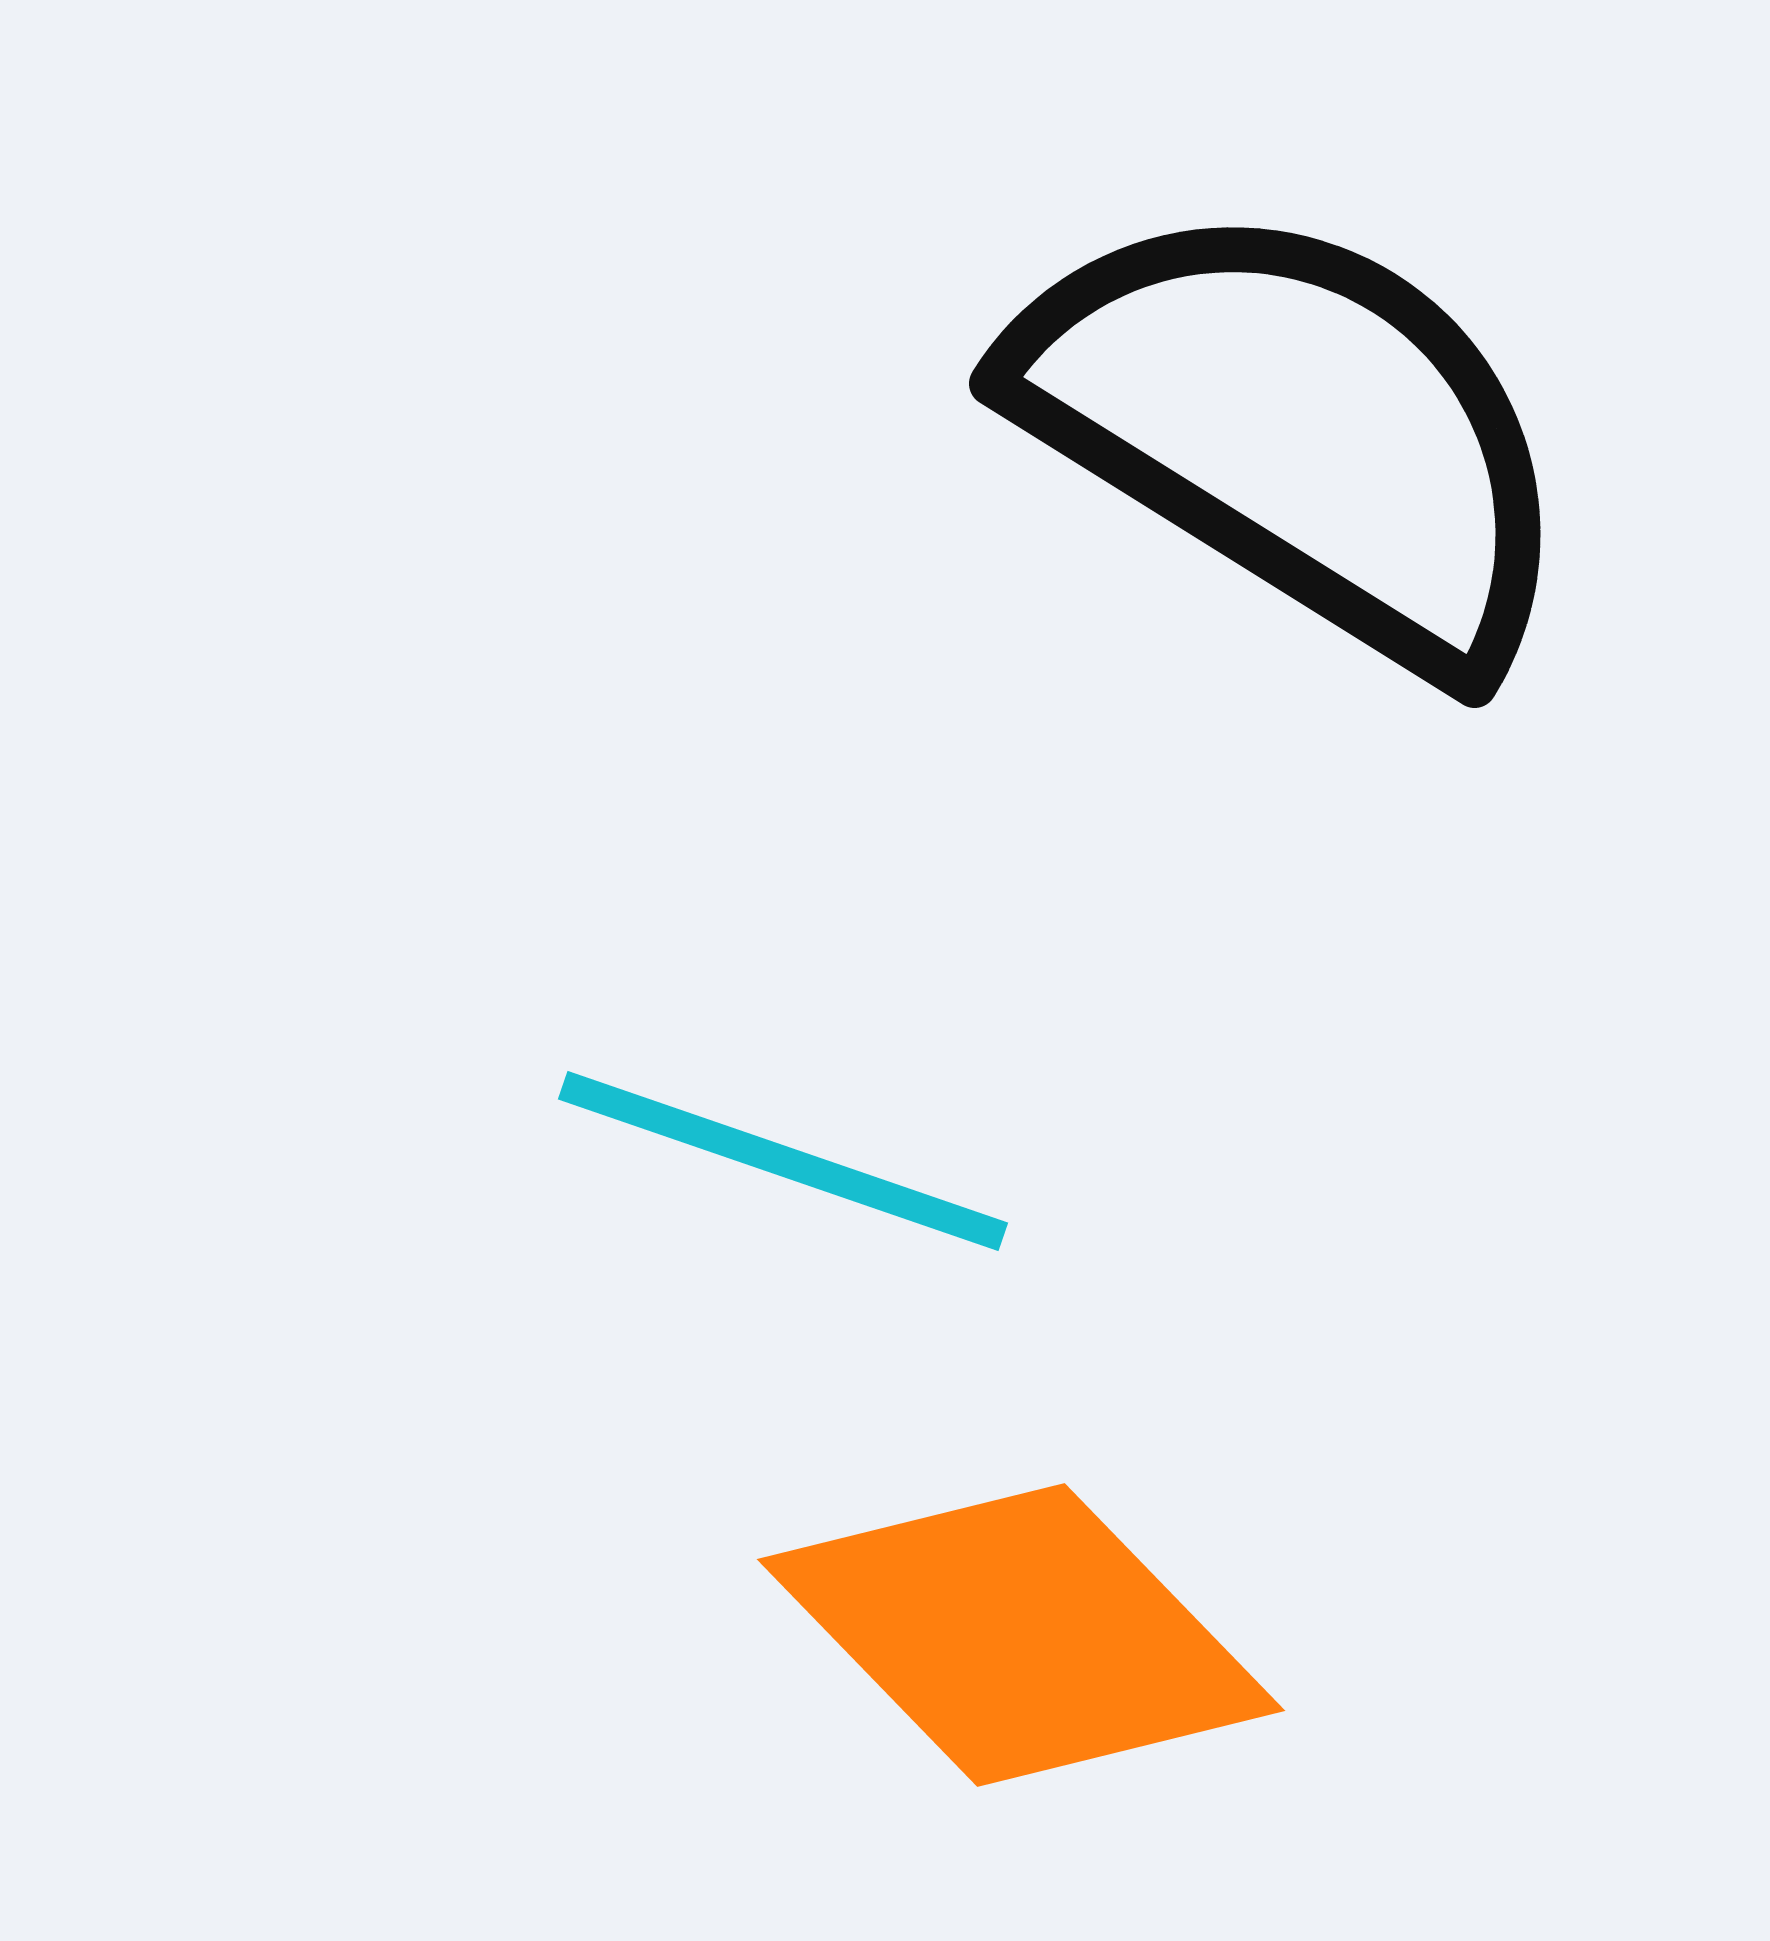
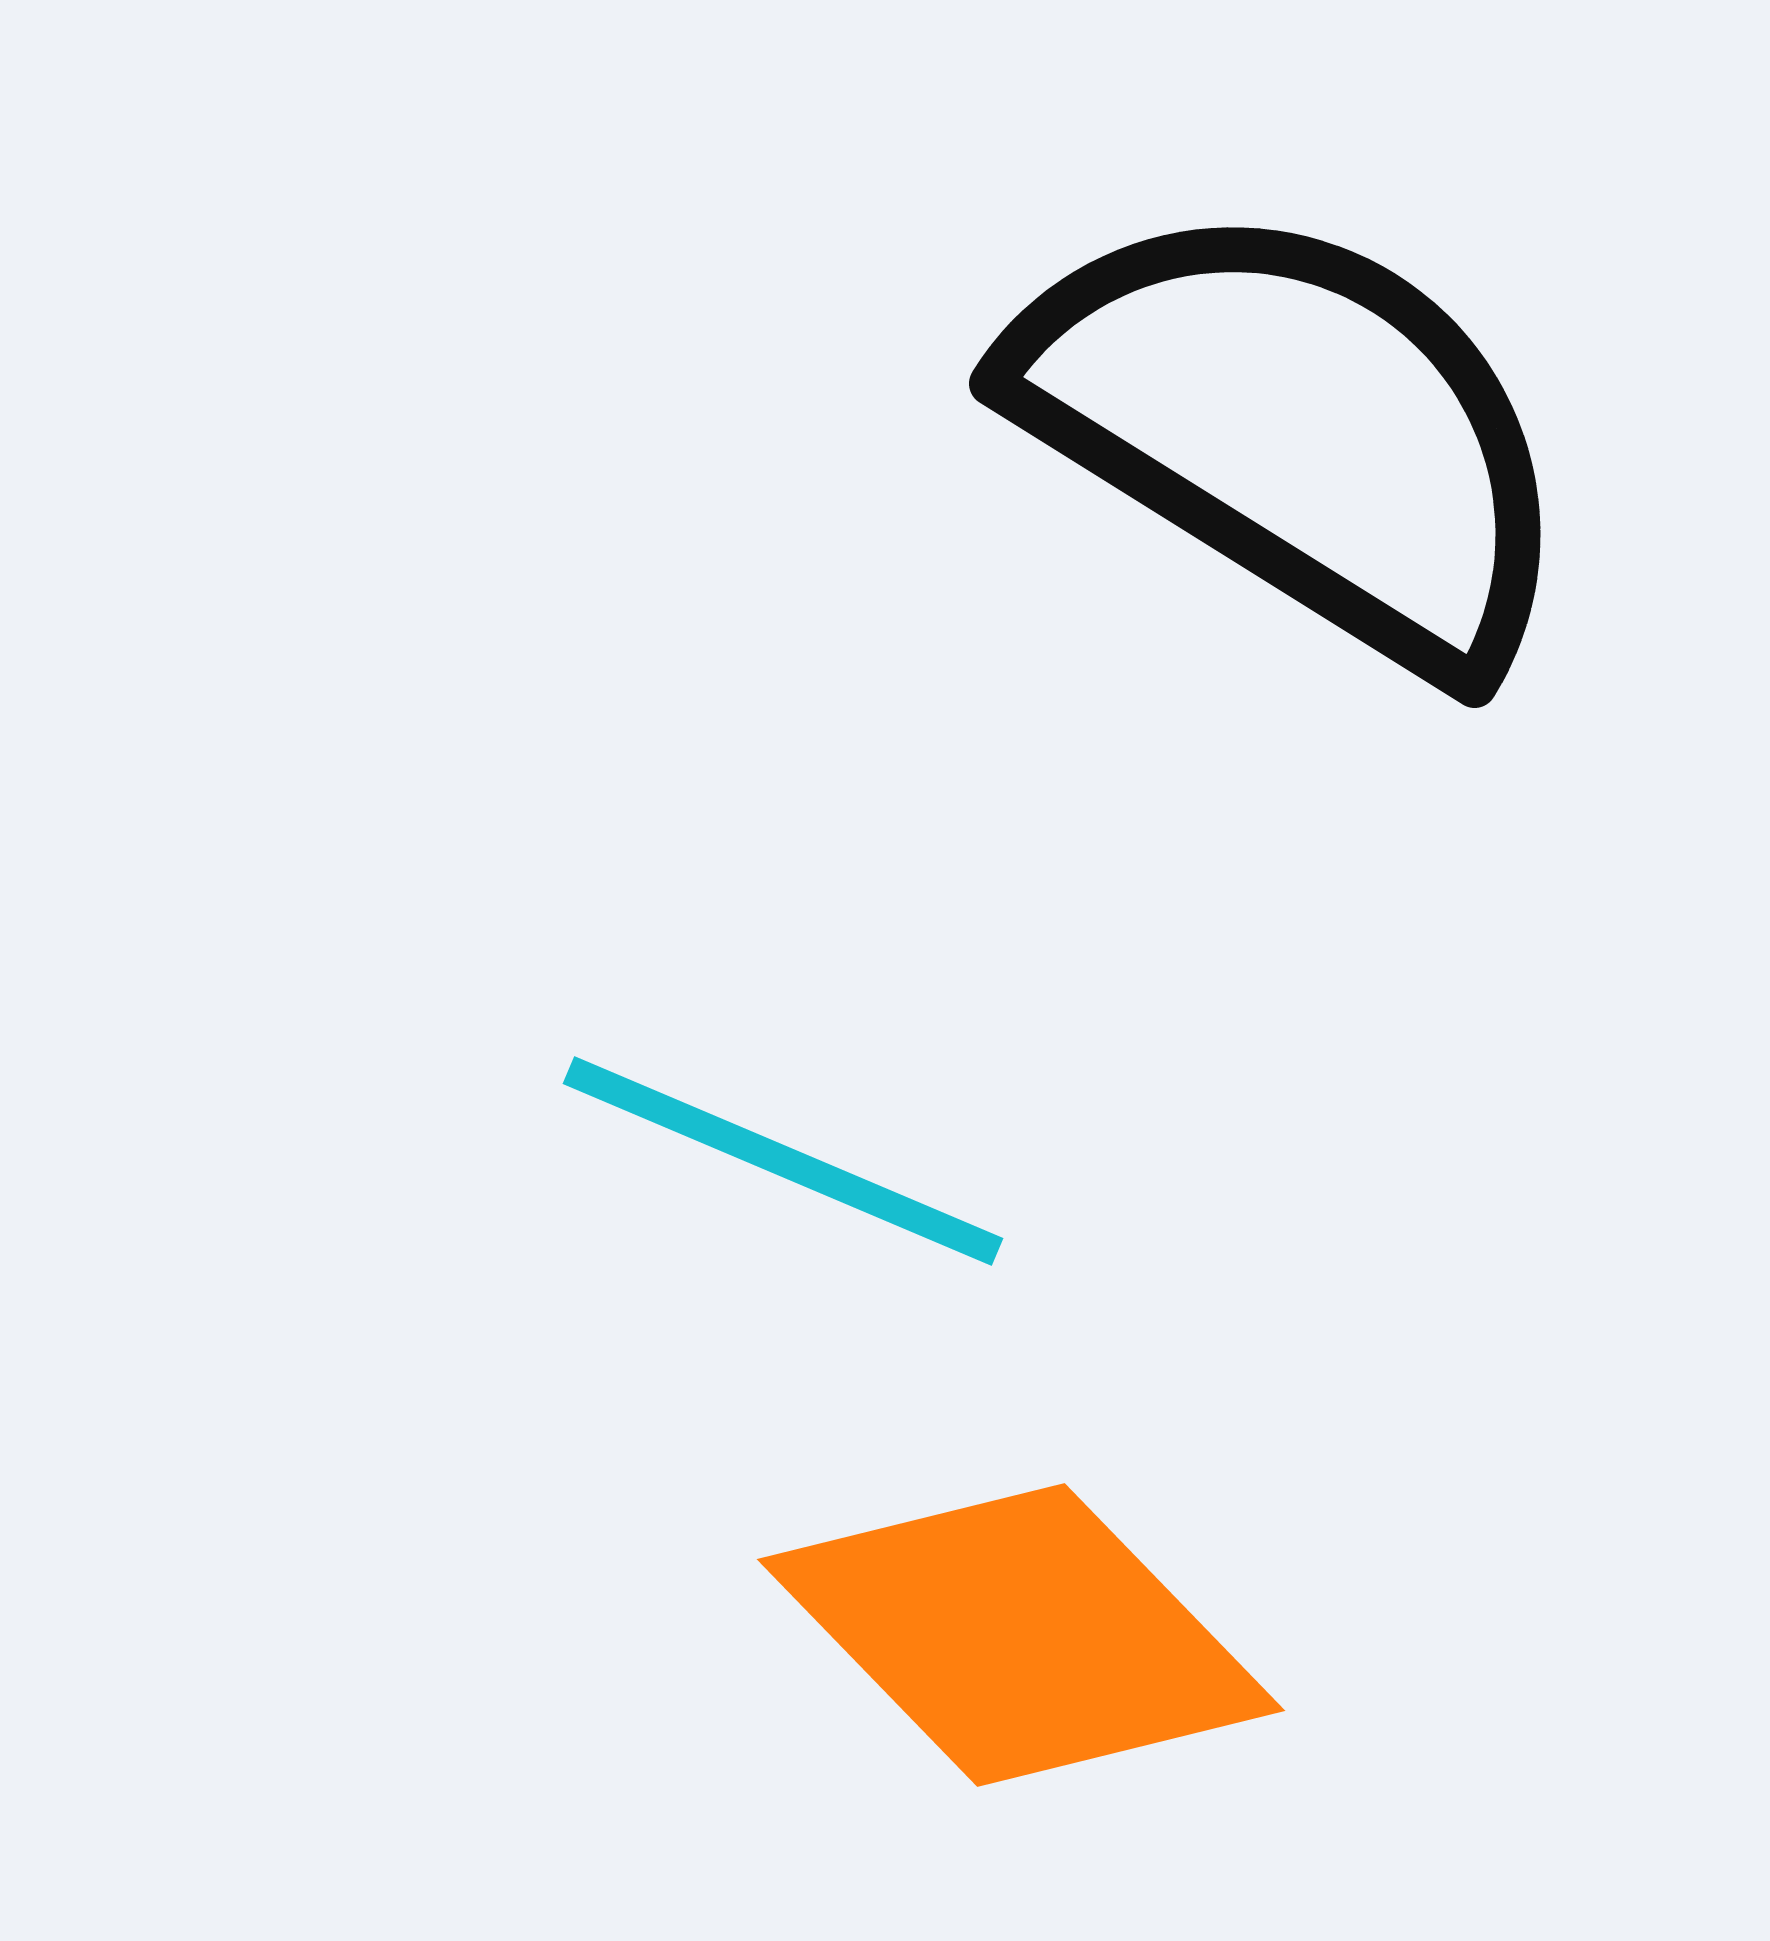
cyan line: rotated 4 degrees clockwise
